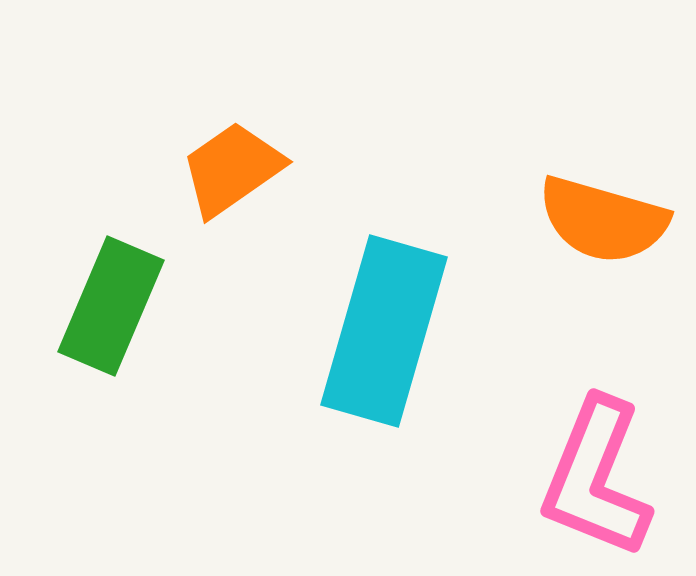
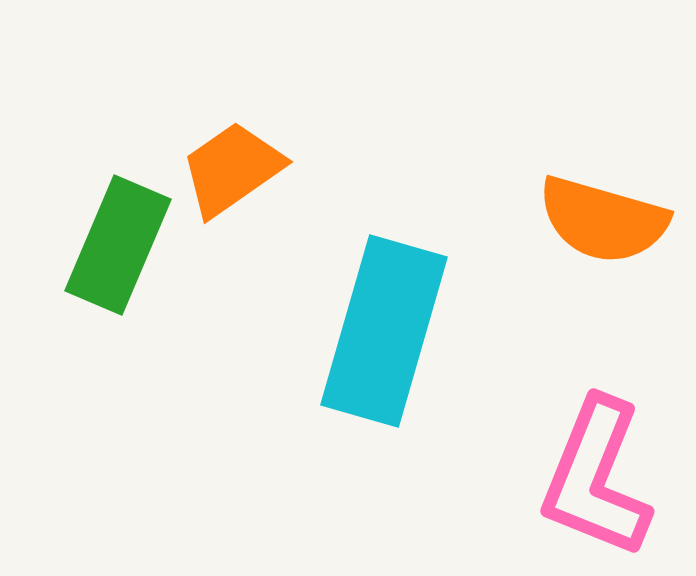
green rectangle: moved 7 px right, 61 px up
